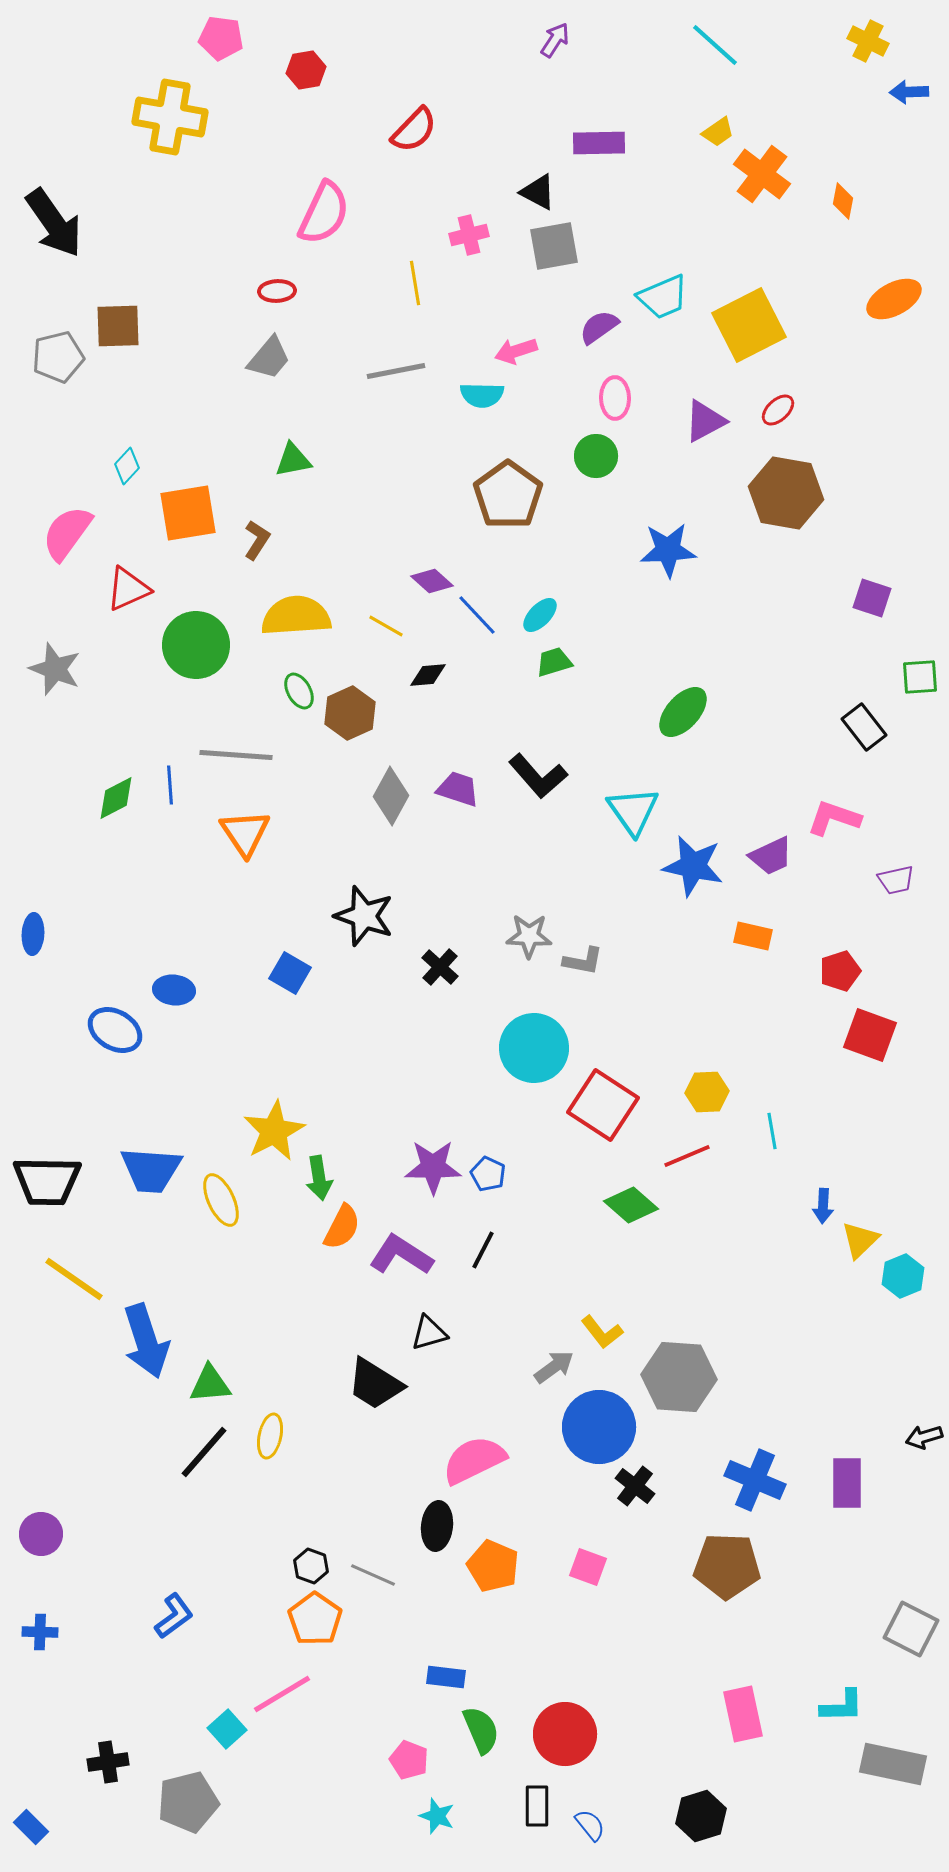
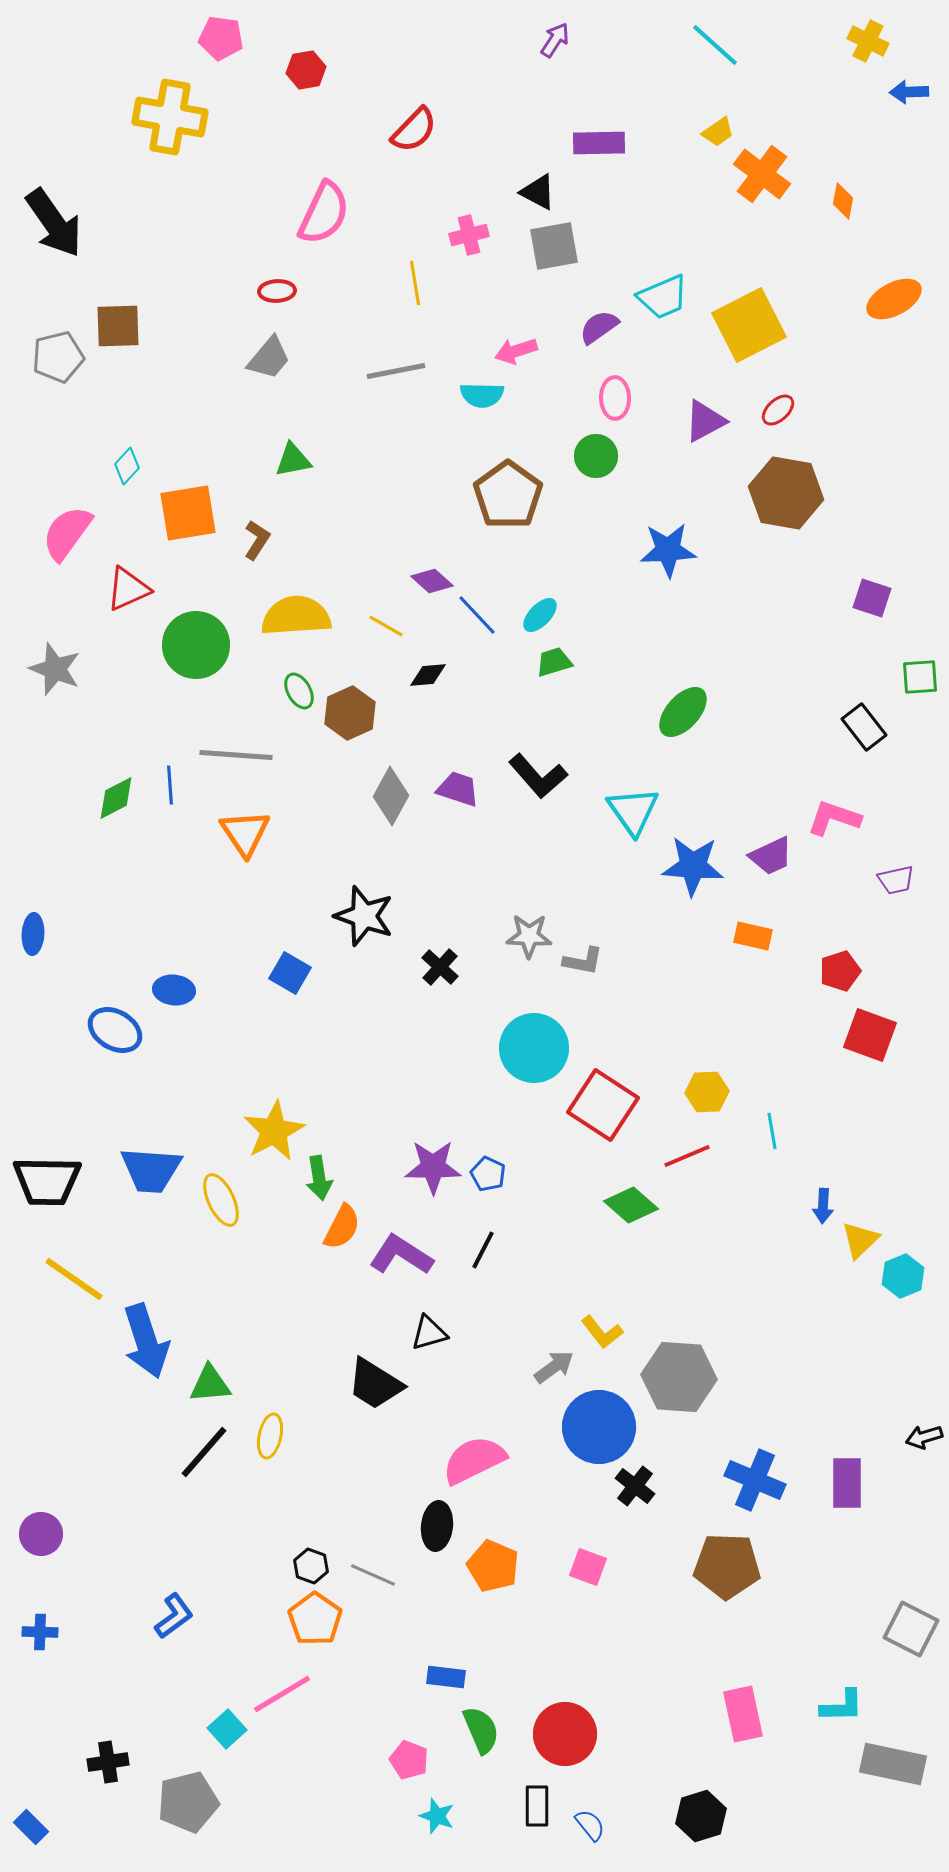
blue star at (693, 866): rotated 8 degrees counterclockwise
